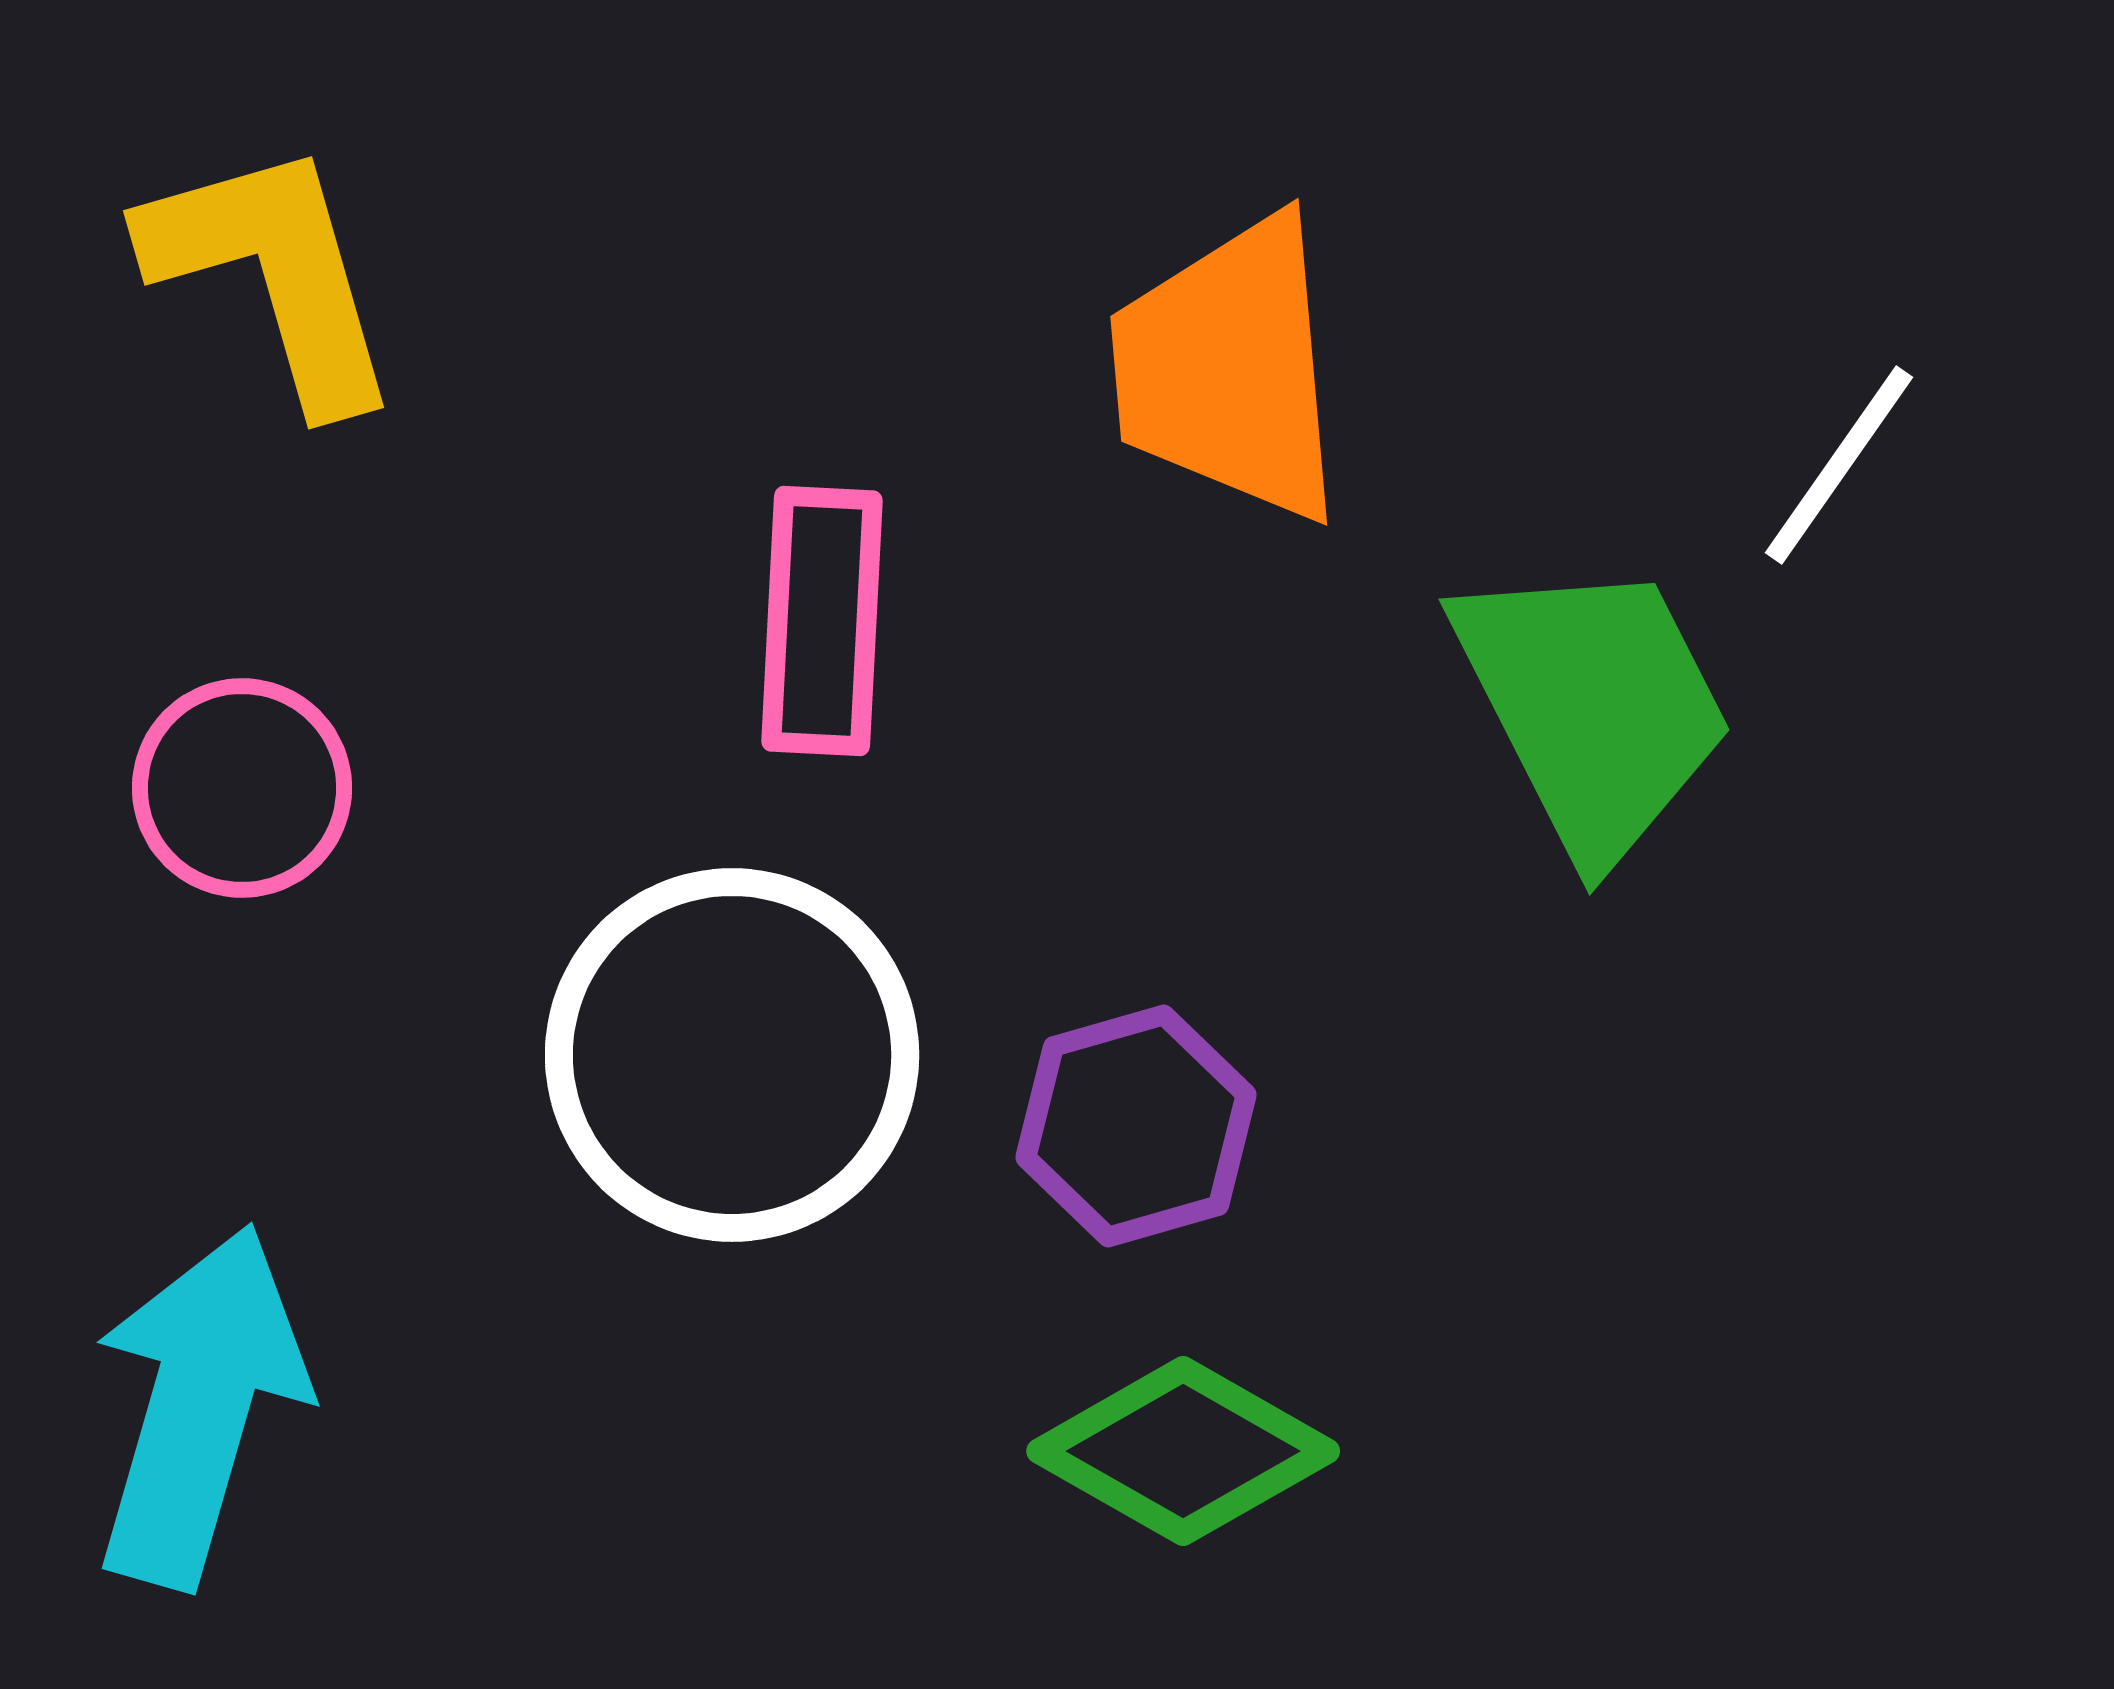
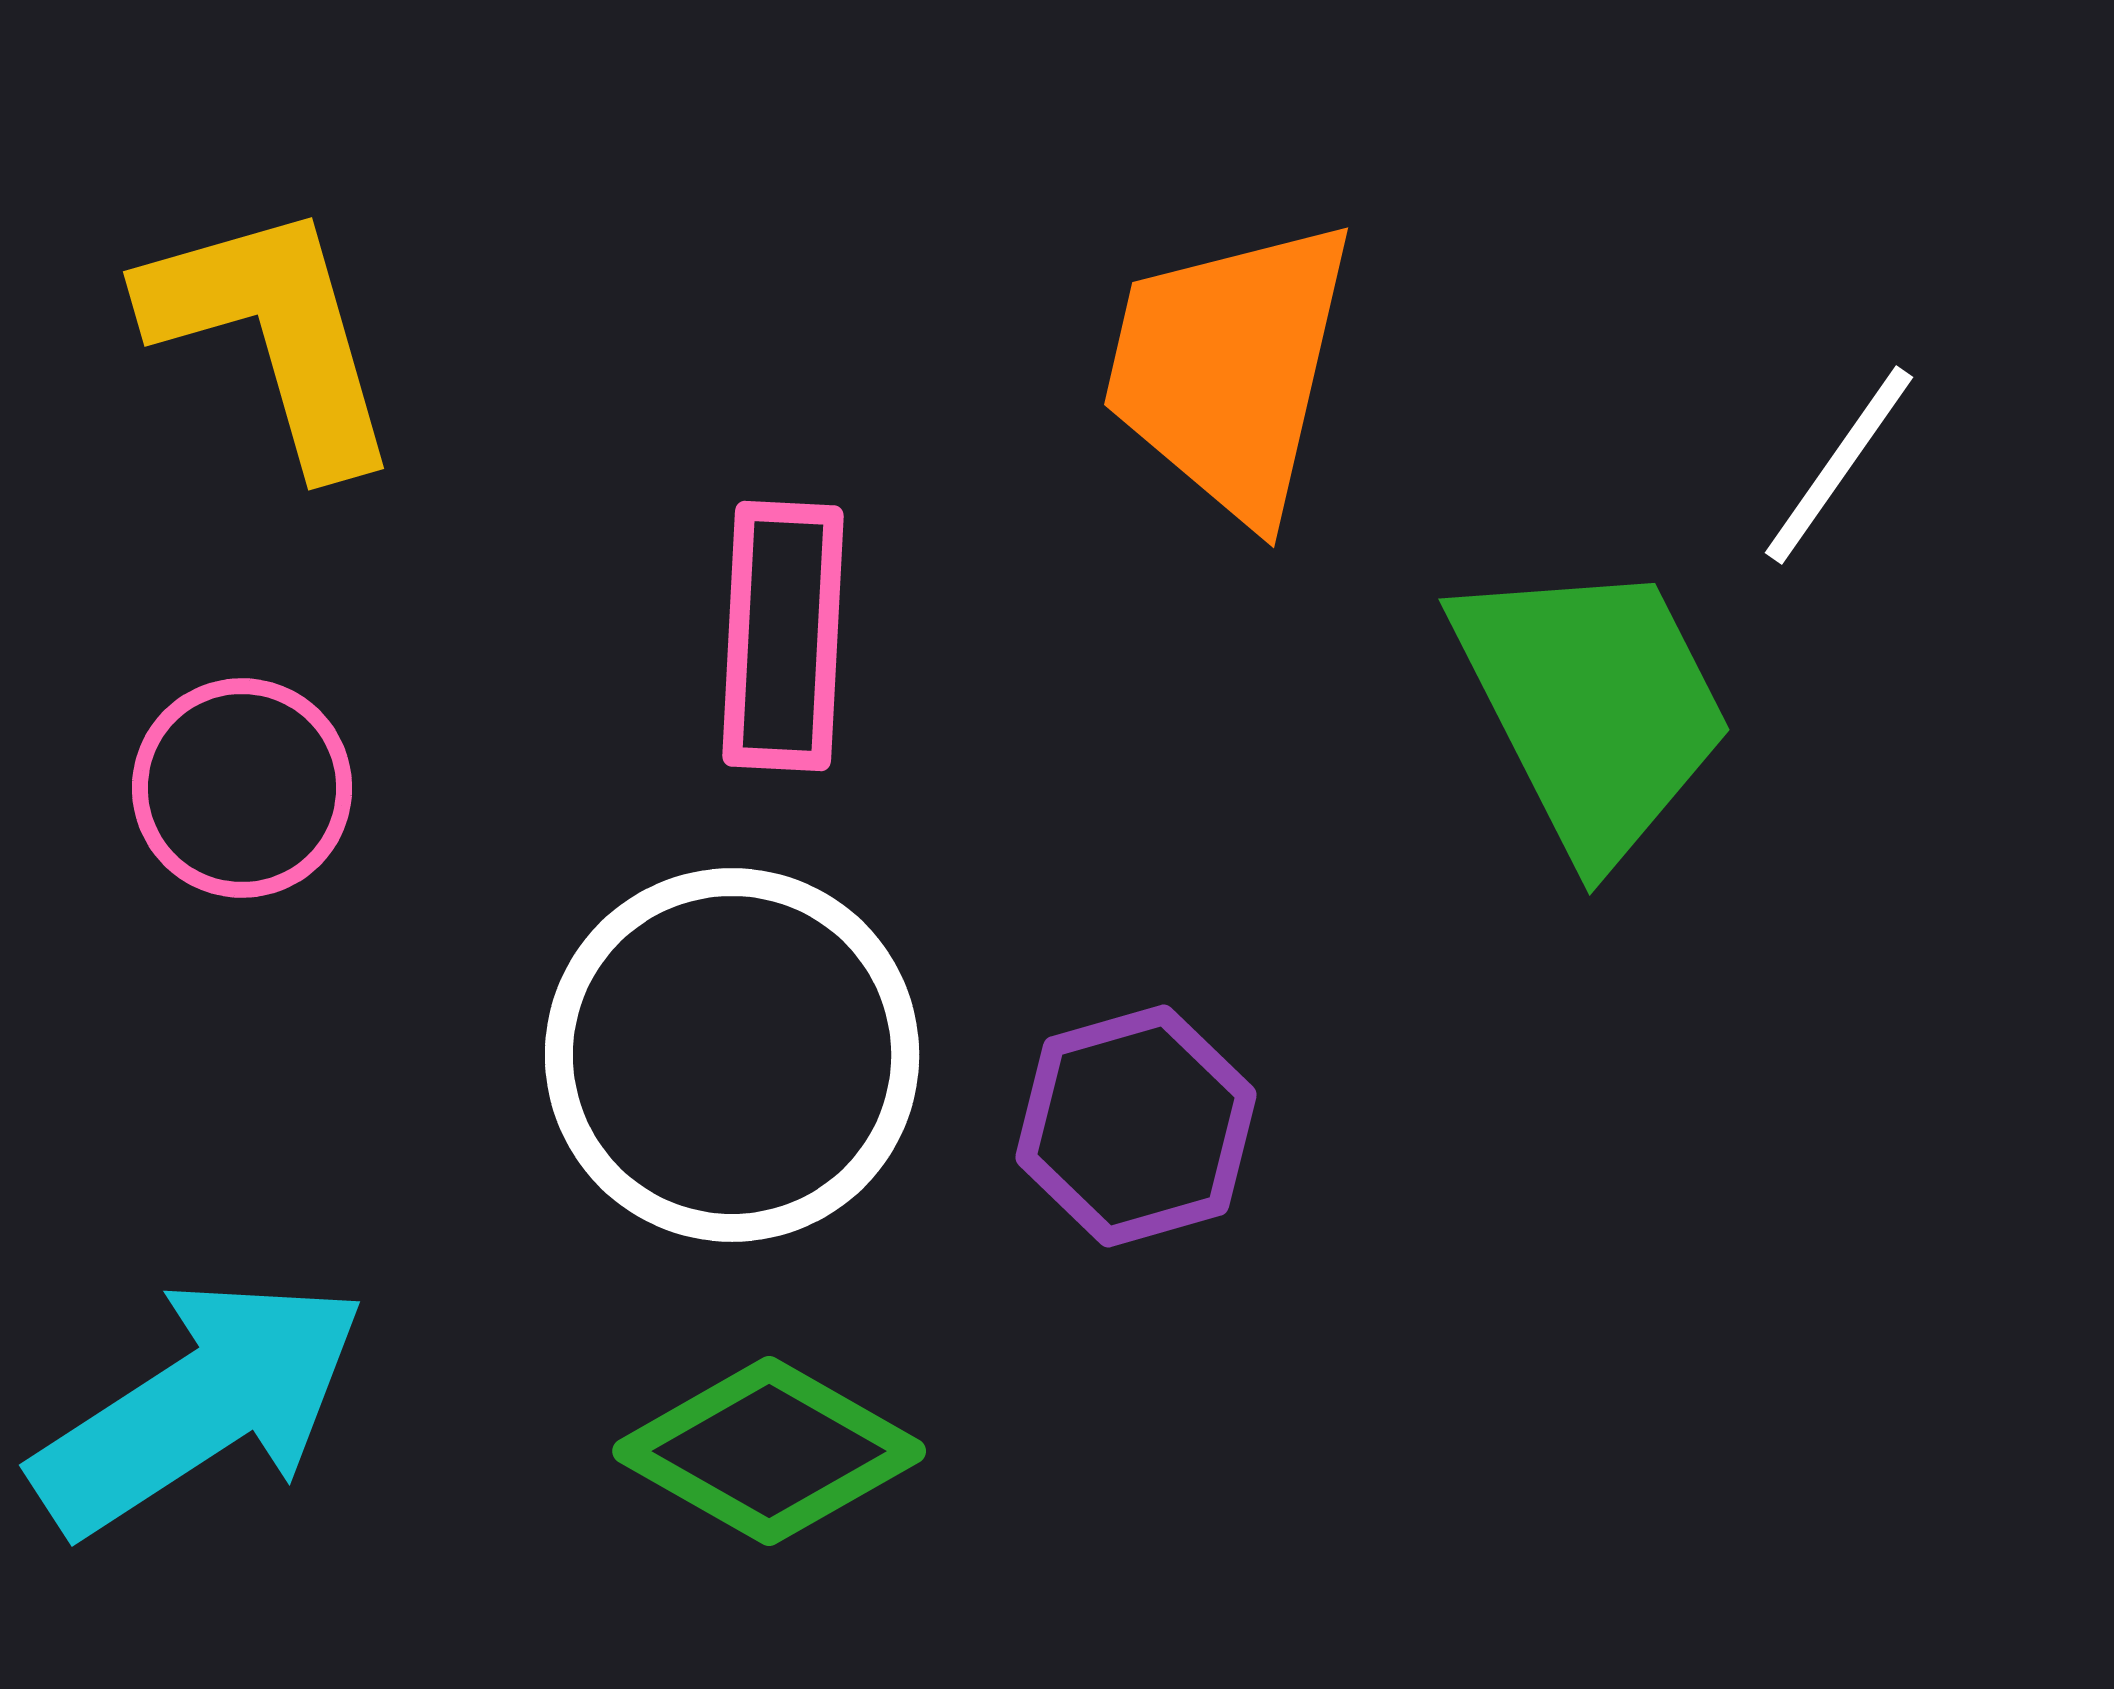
yellow L-shape: moved 61 px down
orange trapezoid: rotated 18 degrees clockwise
pink rectangle: moved 39 px left, 15 px down
cyan arrow: rotated 41 degrees clockwise
green diamond: moved 414 px left
